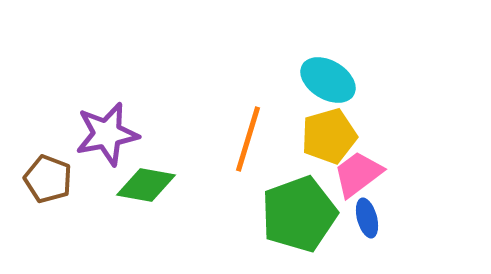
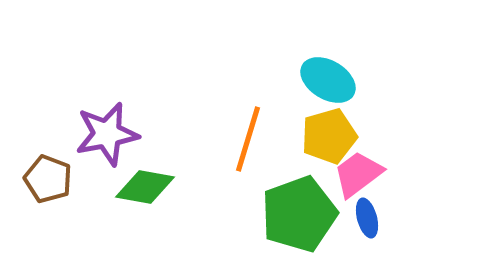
green diamond: moved 1 px left, 2 px down
